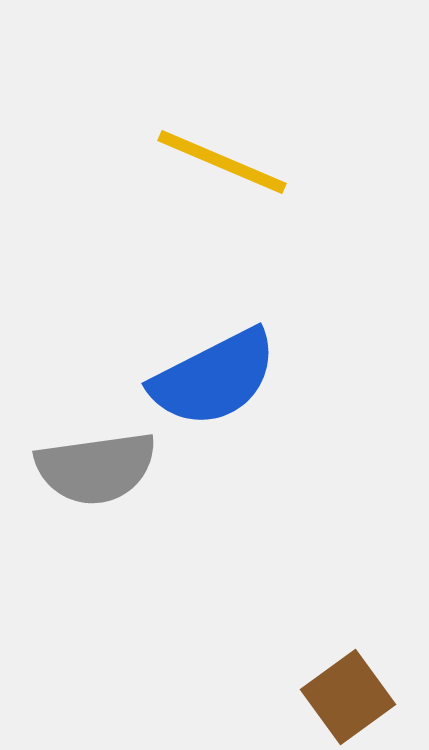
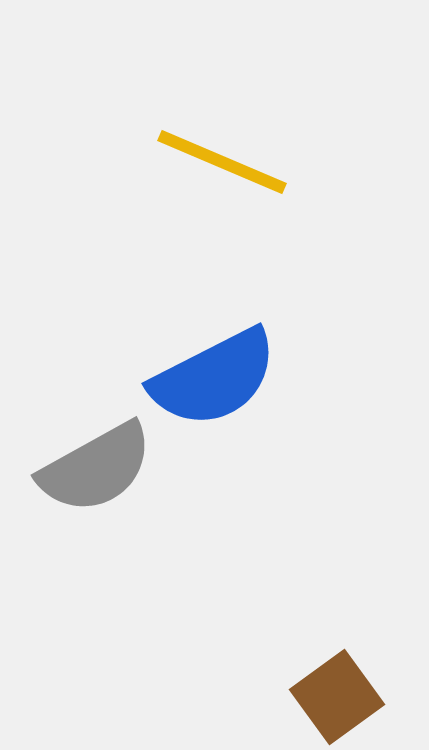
gray semicircle: rotated 21 degrees counterclockwise
brown square: moved 11 px left
